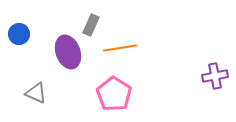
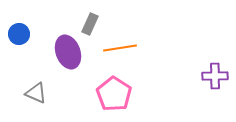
gray rectangle: moved 1 px left, 1 px up
purple cross: rotated 10 degrees clockwise
